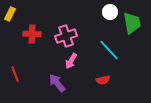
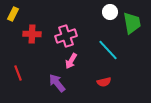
yellow rectangle: moved 3 px right
cyan line: moved 1 px left
red line: moved 3 px right, 1 px up
red semicircle: moved 1 px right, 2 px down
